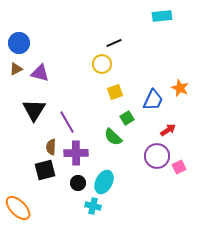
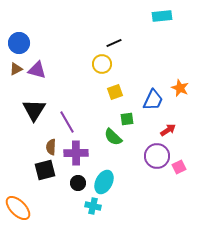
purple triangle: moved 3 px left, 3 px up
green square: moved 1 px down; rotated 24 degrees clockwise
